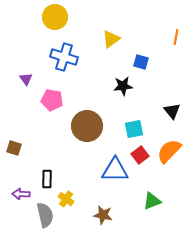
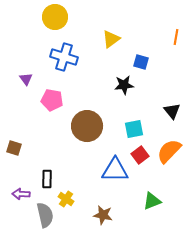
black star: moved 1 px right, 1 px up
